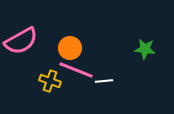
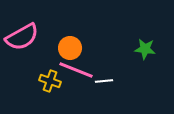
pink semicircle: moved 1 px right, 4 px up
